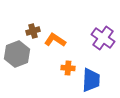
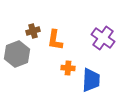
orange L-shape: rotated 115 degrees counterclockwise
